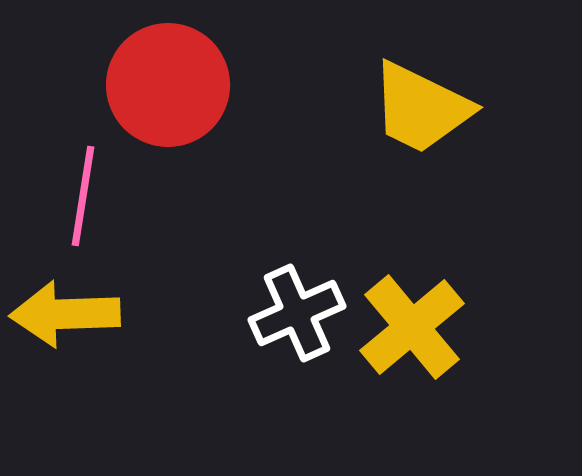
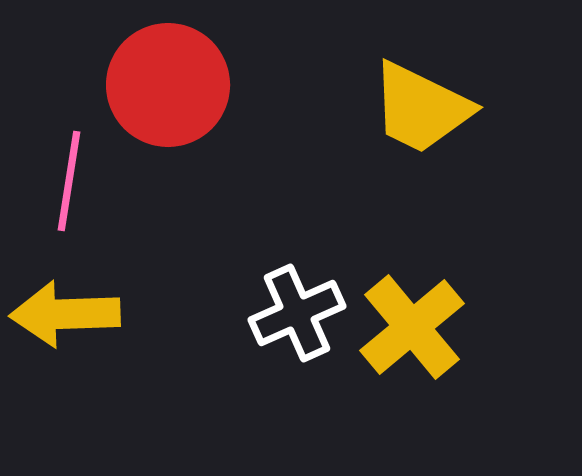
pink line: moved 14 px left, 15 px up
